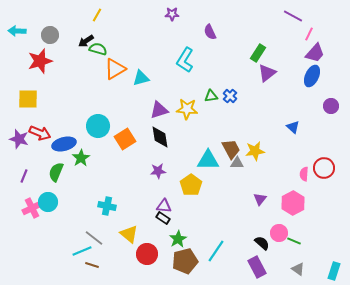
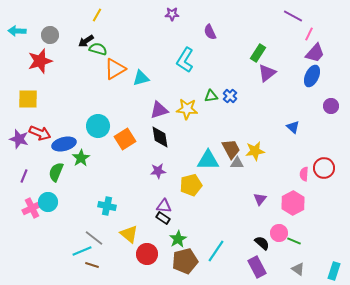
yellow pentagon at (191, 185): rotated 20 degrees clockwise
